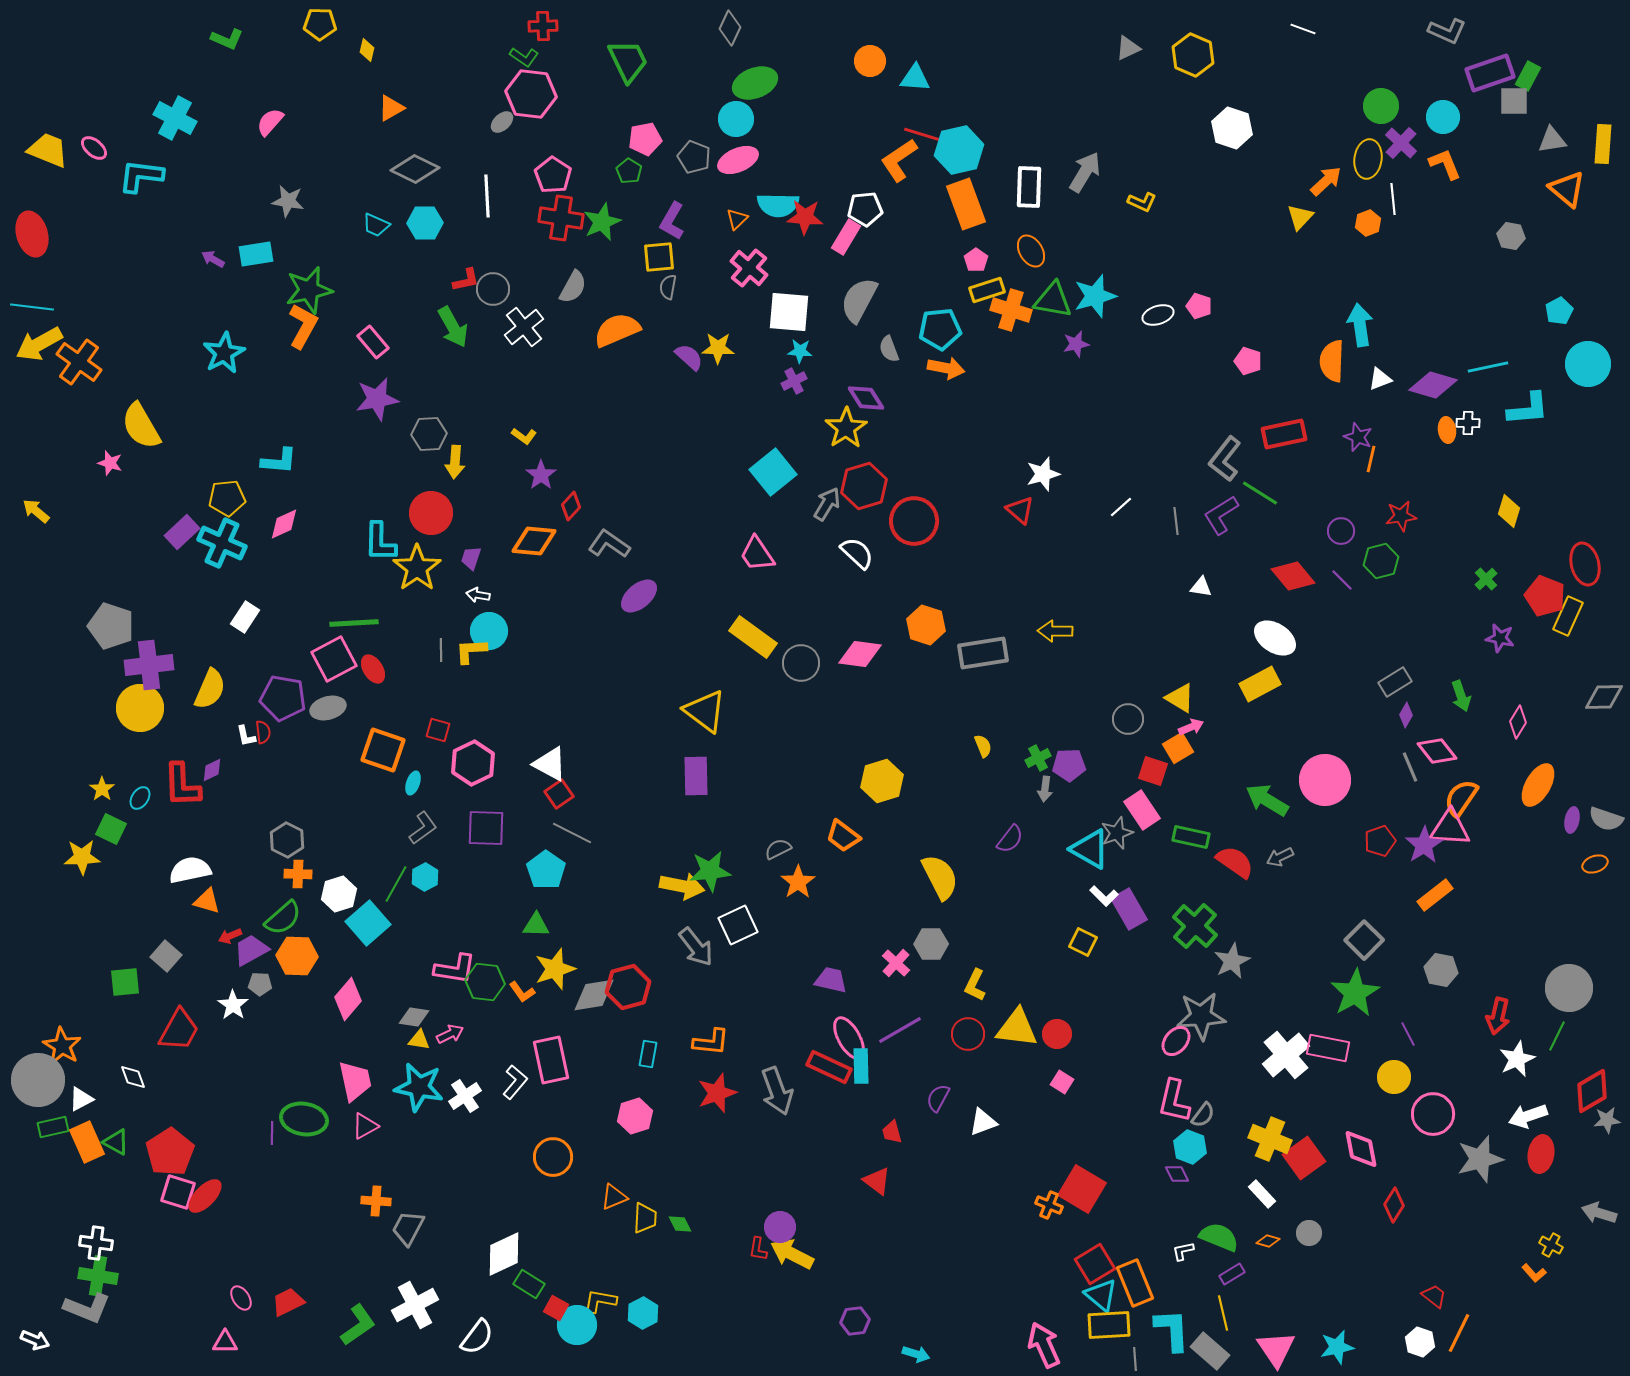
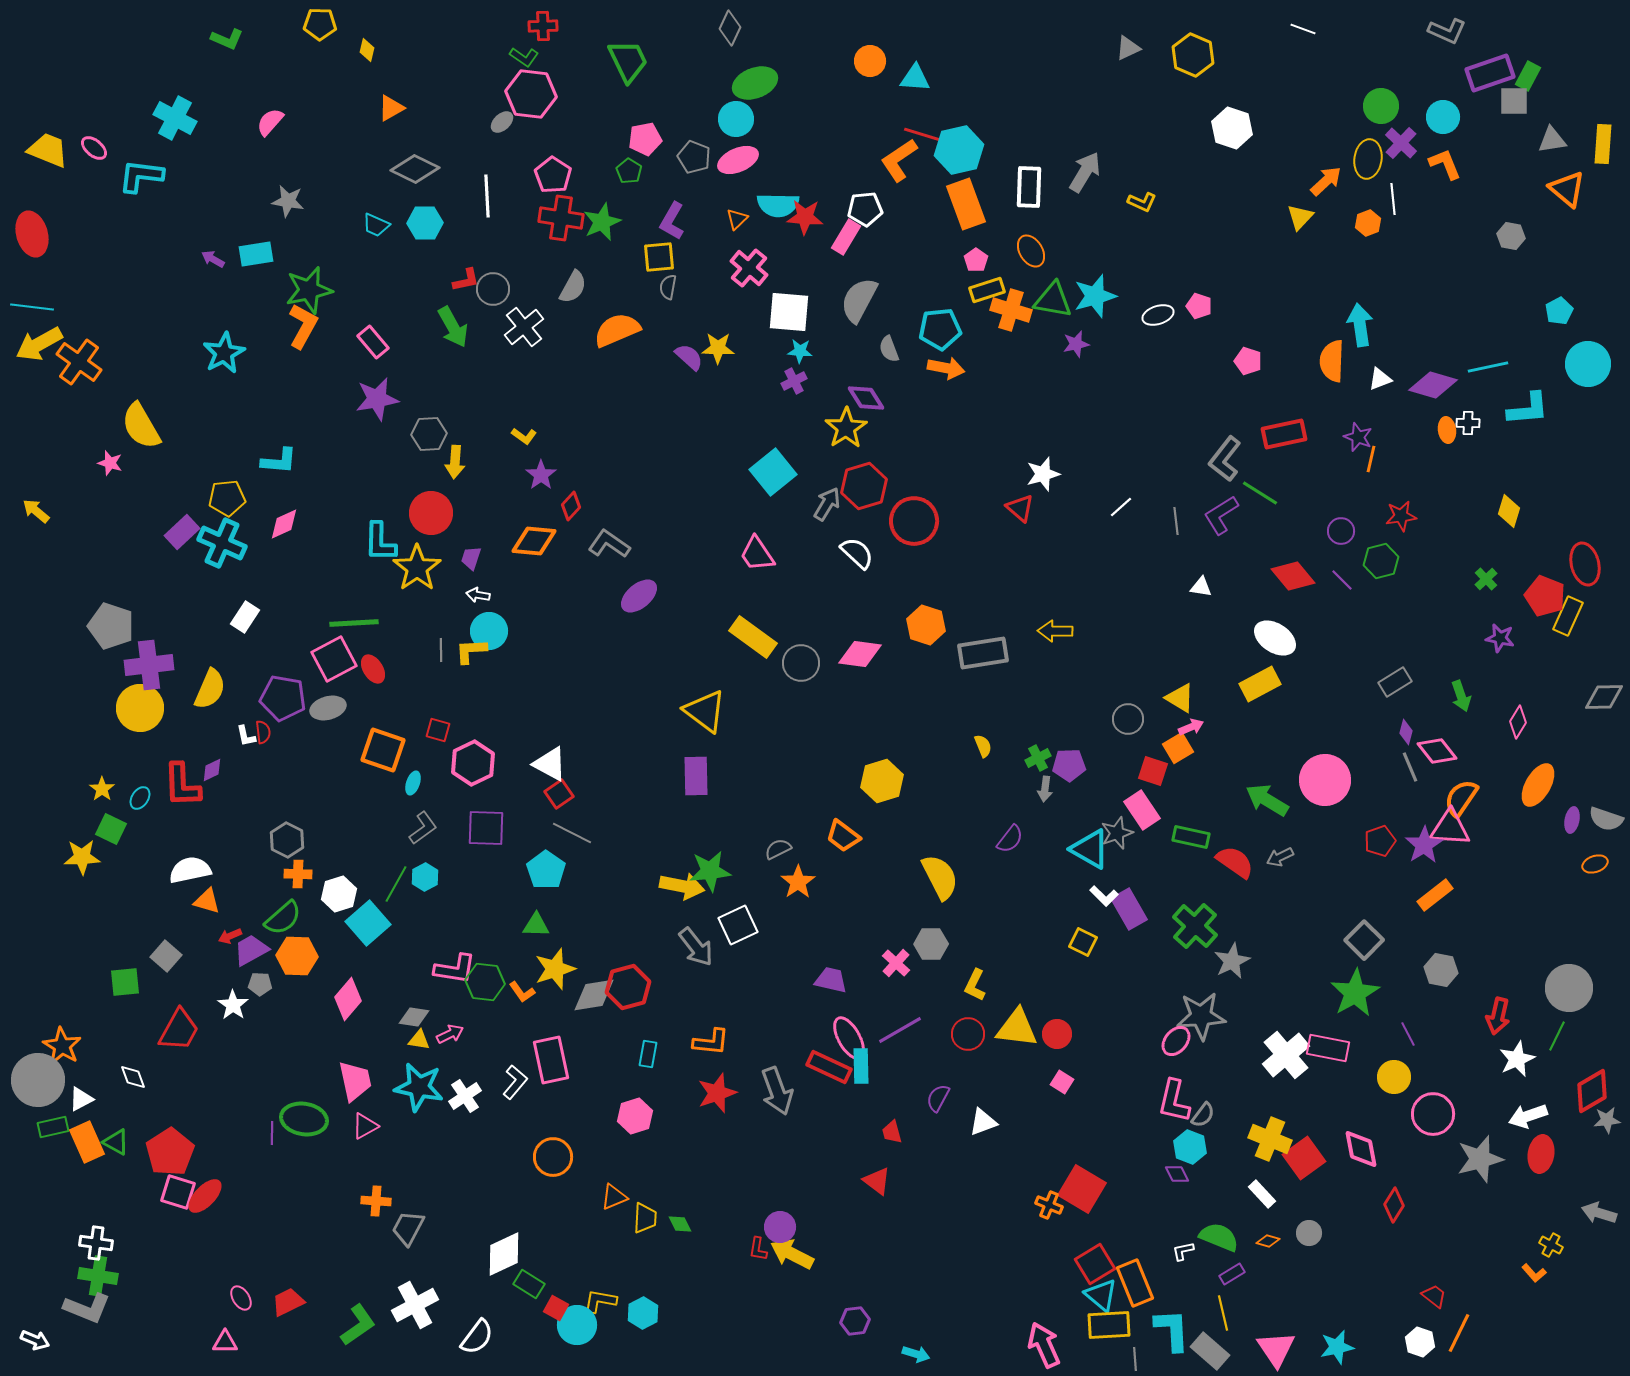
red triangle at (1020, 510): moved 2 px up
purple diamond at (1406, 715): moved 17 px down; rotated 15 degrees counterclockwise
